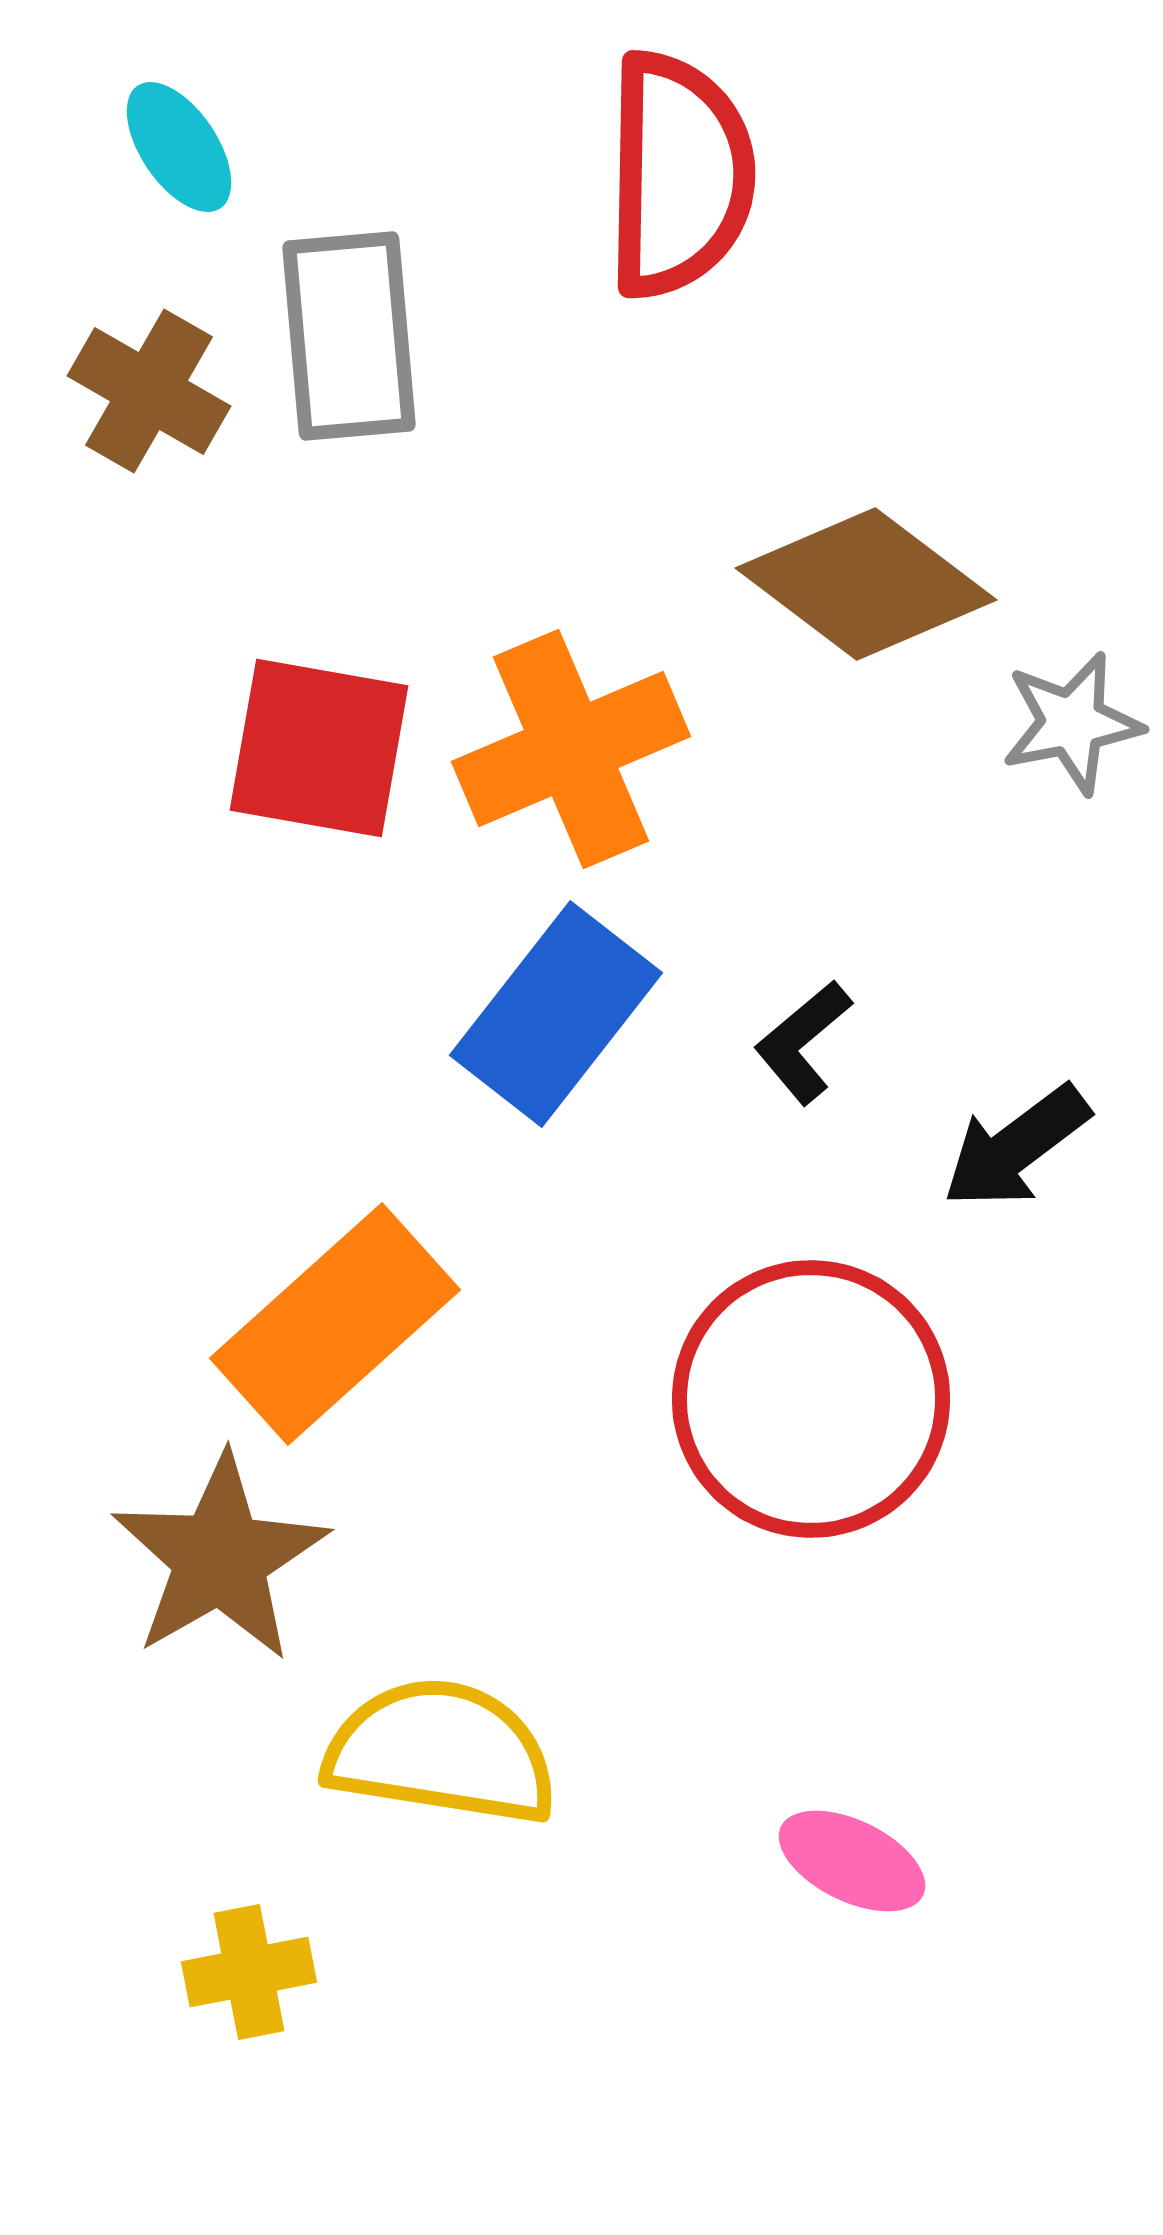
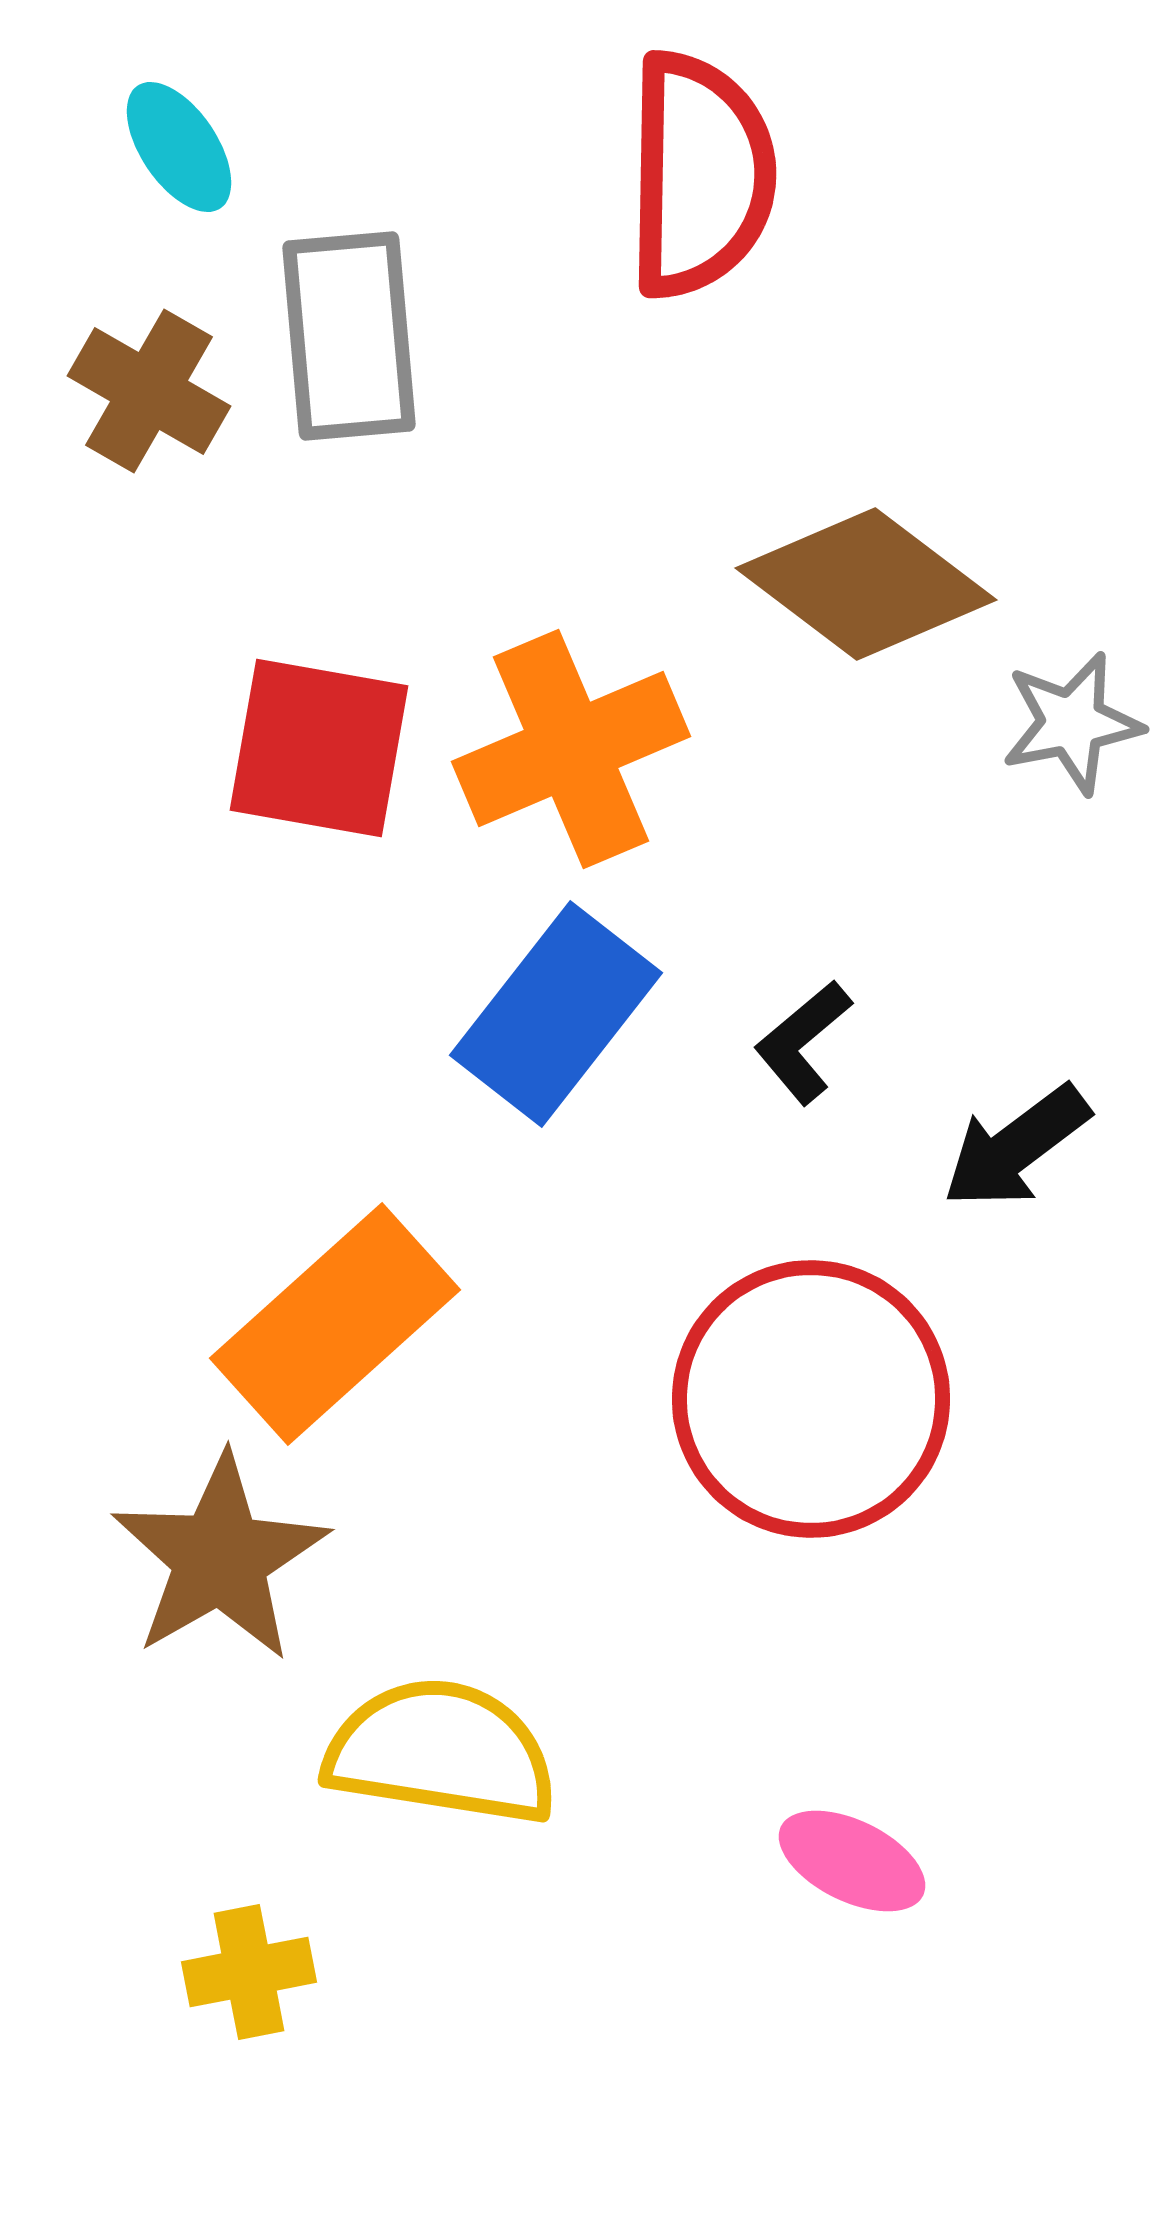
red semicircle: moved 21 px right
